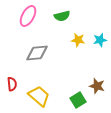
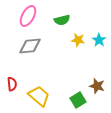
green semicircle: moved 4 px down
cyan star: moved 1 px left; rotated 24 degrees counterclockwise
gray diamond: moved 7 px left, 7 px up
